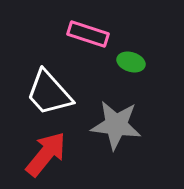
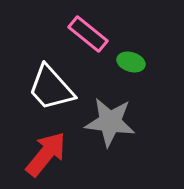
pink rectangle: rotated 21 degrees clockwise
white trapezoid: moved 2 px right, 5 px up
gray star: moved 6 px left, 3 px up
